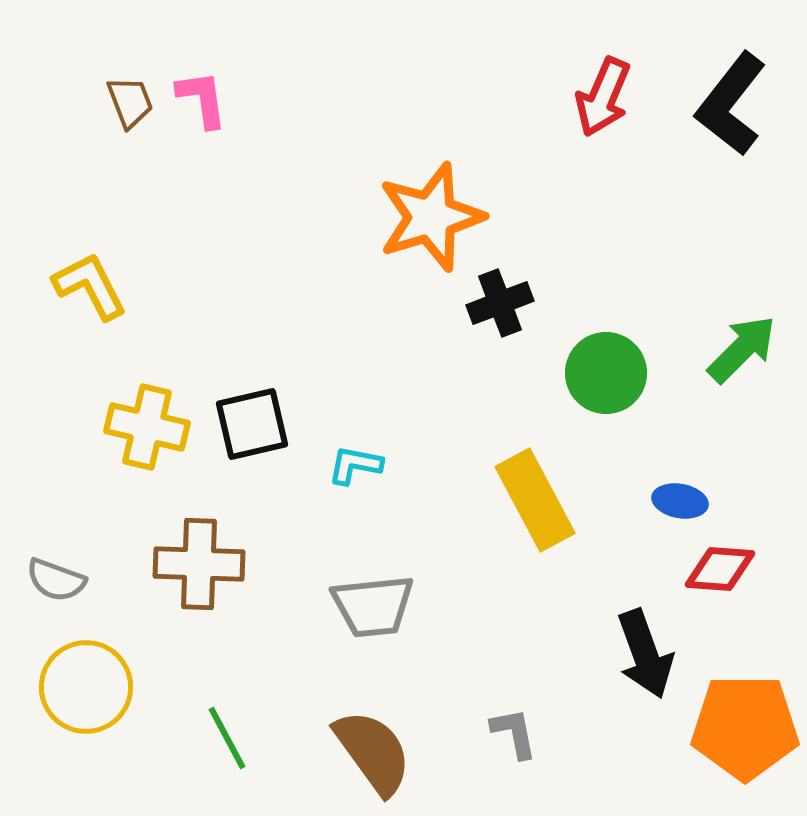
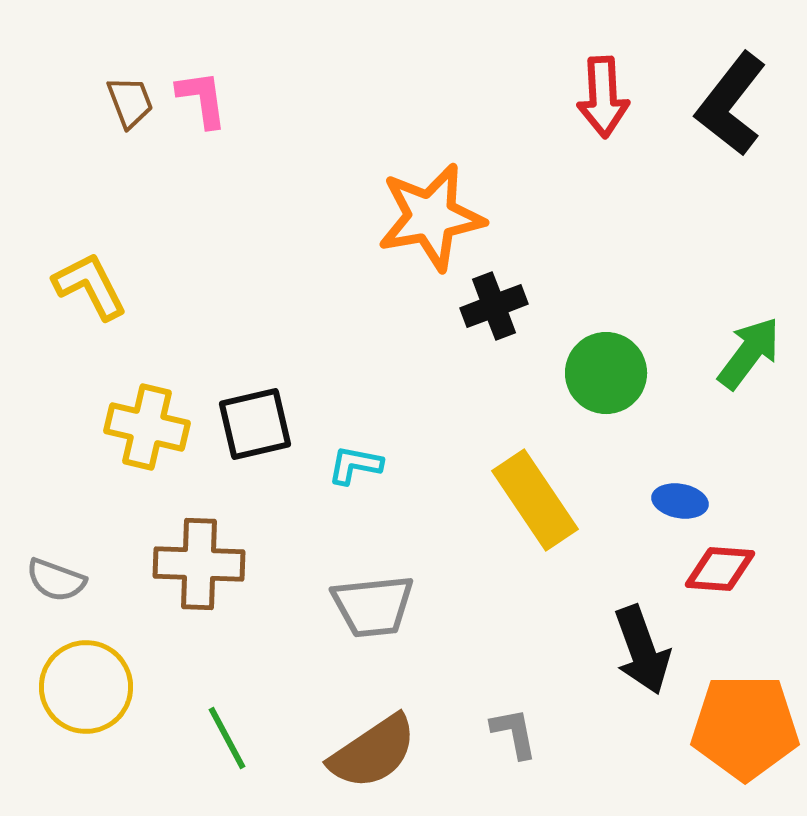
red arrow: rotated 26 degrees counterclockwise
orange star: rotated 7 degrees clockwise
black cross: moved 6 px left, 3 px down
green arrow: moved 7 px right, 4 px down; rotated 8 degrees counterclockwise
black square: moved 3 px right
yellow rectangle: rotated 6 degrees counterclockwise
black arrow: moved 3 px left, 4 px up
brown semicircle: rotated 92 degrees clockwise
